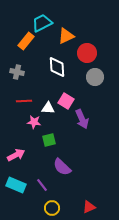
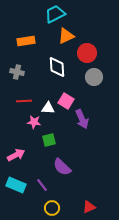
cyan trapezoid: moved 13 px right, 9 px up
orange rectangle: rotated 42 degrees clockwise
gray circle: moved 1 px left
